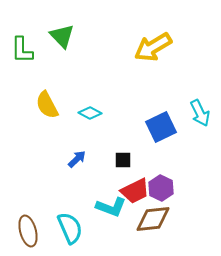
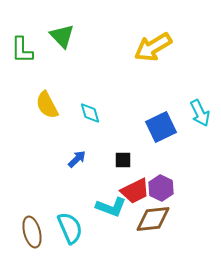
cyan diamond: rotated 45 degrees clockwise
brown ellipse: moved 4 px right, 1 px down
